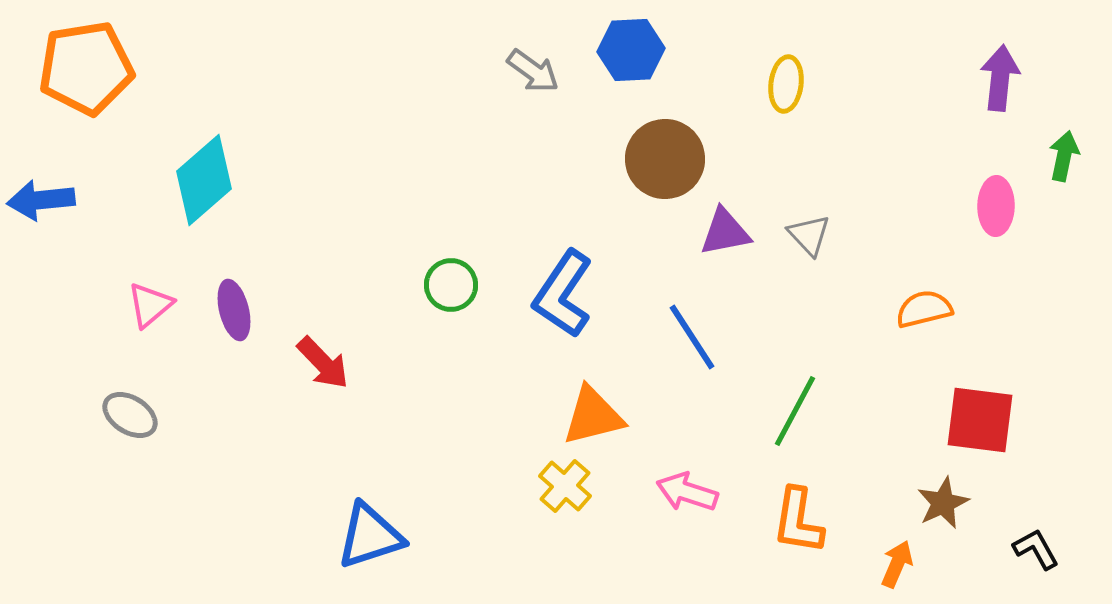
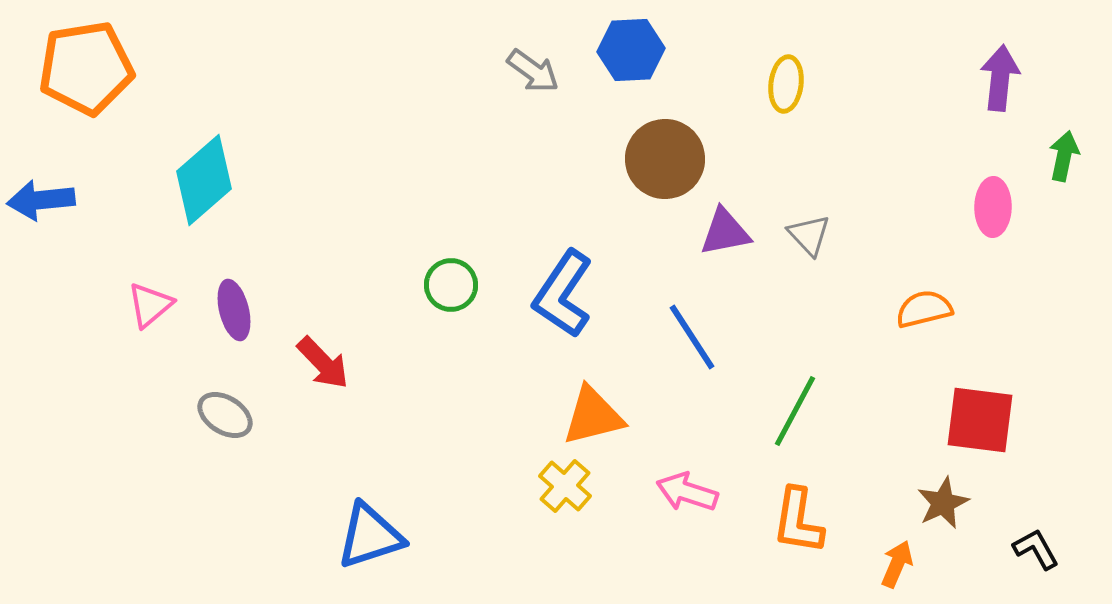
pink ellipse: moved 3 px left, 1 px down
gray ellipse: moved 95 px right
